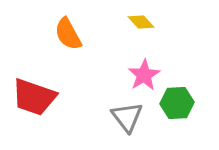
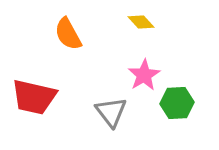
red trapezoid: rotated 6 degrees counterclockwise
gray triangle: moved 16 px left, 5 px up
